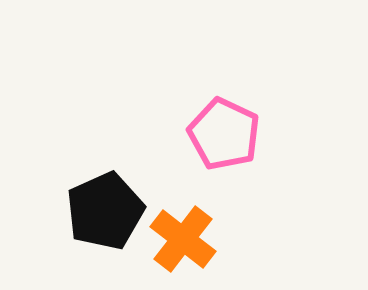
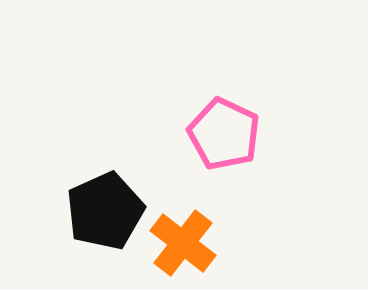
orange cross: moved 4 px down
